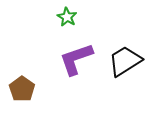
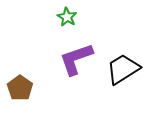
black trapezoid: moved 2 px left, 8 px down
brown pentagon: moved 2 px left, 1 px up
